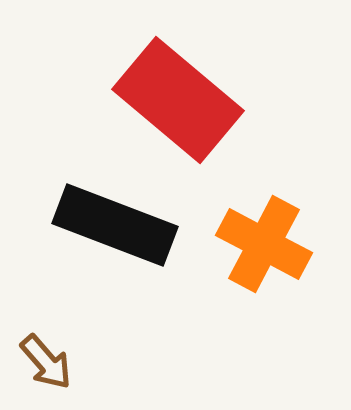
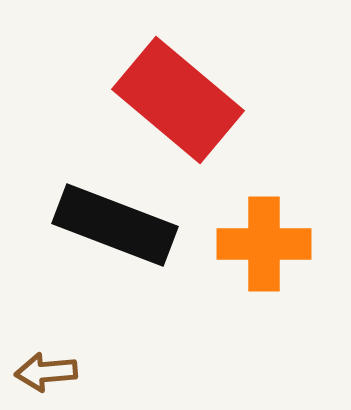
orange cross: rotated 28 degrees counterclockwise
brown arrow: moved 10 px down; rotated 126 degrees clockwise
